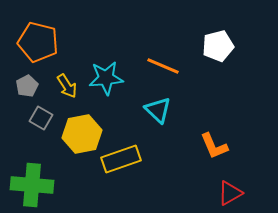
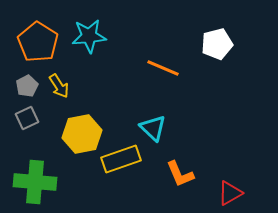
orange pentagon: rotated 18 degrees clockwise
white pentagon: moved 1 px left, 2 px up
orange line: moved 2 px down
cyan star: moved 17 px left, 42 px up
yellow arrow: moved 8 px left
cyan triangle: moved 5 px left, 18 px down
gray square: moved 14 px left; rotated 35 degrees clockwise
orange L-shape: moved 34 px left, 28 px down
green cross: moved 3 px right, 3 px up
